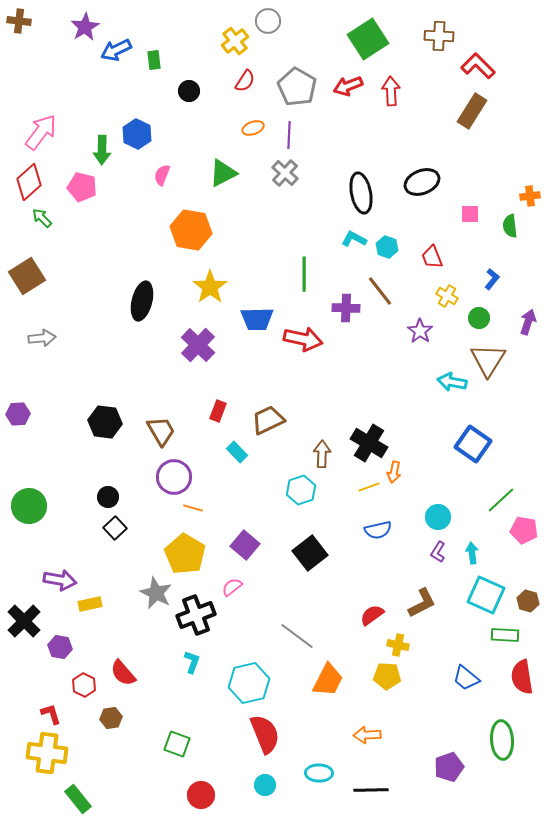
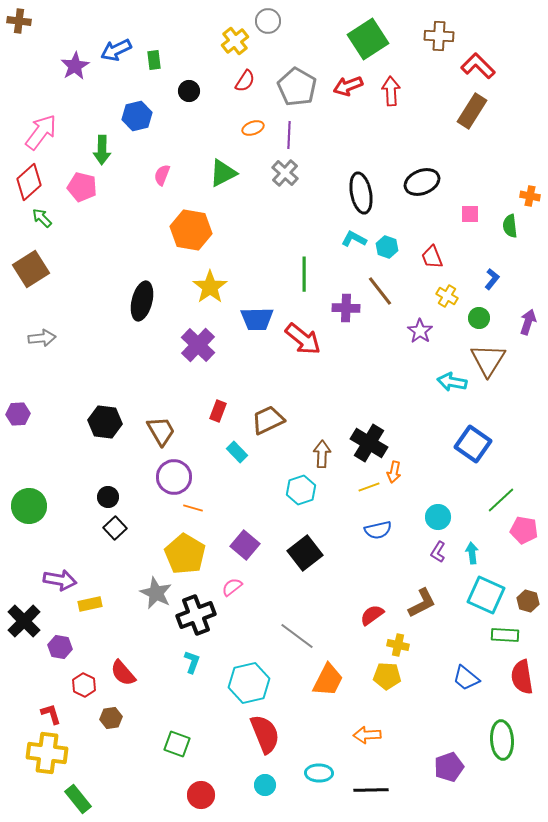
purple star at (85, 27): moved 10 px left, 39 px down
blue hexagon at (137, 134): moved 18 px up; rotated 20 degrees clockwise
orange cross at (530, 196): rotated 18 degrees clockwise
brown square at (27, 276): moved 4 px right, 7 px up
red arrow at (303, 339): rotated 27 degrees clockwise
black square at (310, 553): moved 5 px left
